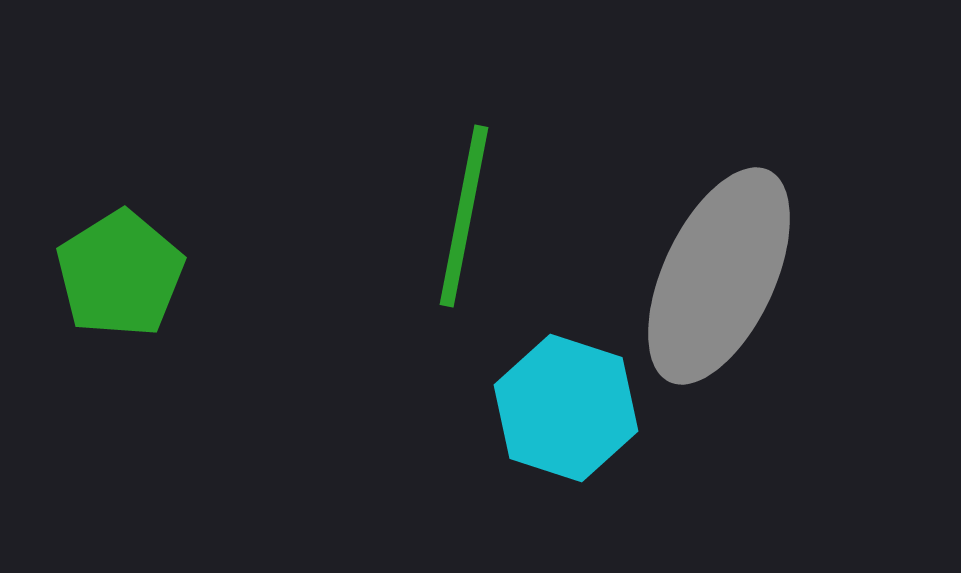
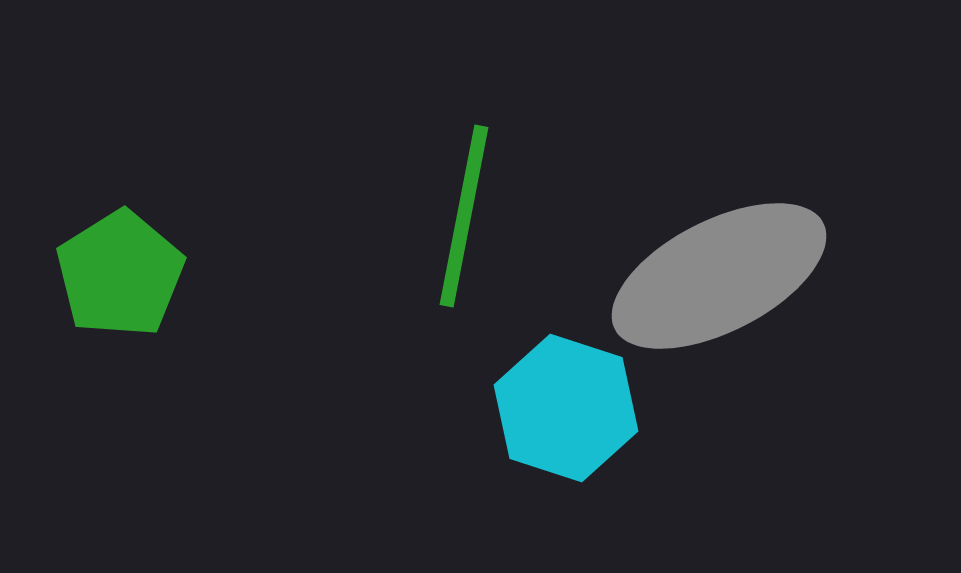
gray ellipse: rotated 38 degrees clockwise
